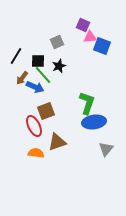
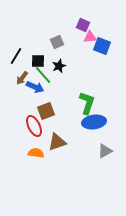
gray triangle: moved 1 px left, 2 px down; rotated 21 degrees clockwise
